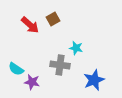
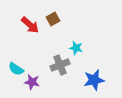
gray cross: rotated 30 degrees counterclockwise
blue star: rotated 10 degrees clockwise
